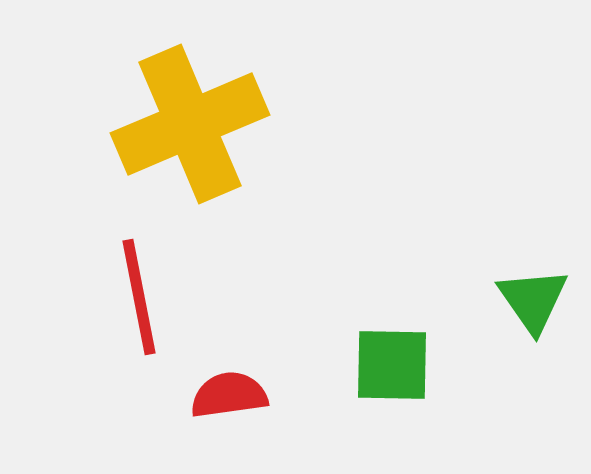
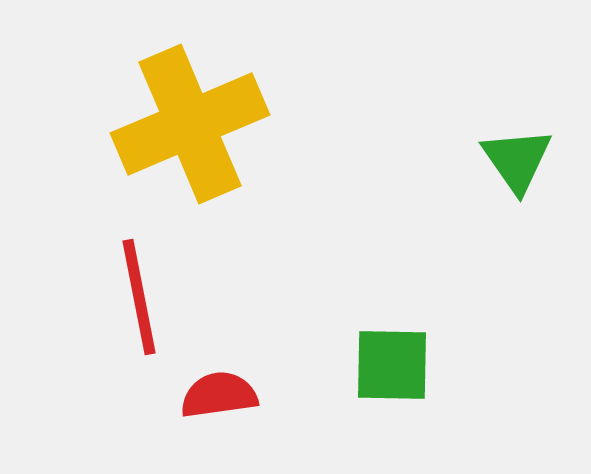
green triangle: moved 16 px left, 140 px up
red semicircle: moved 10 px left
